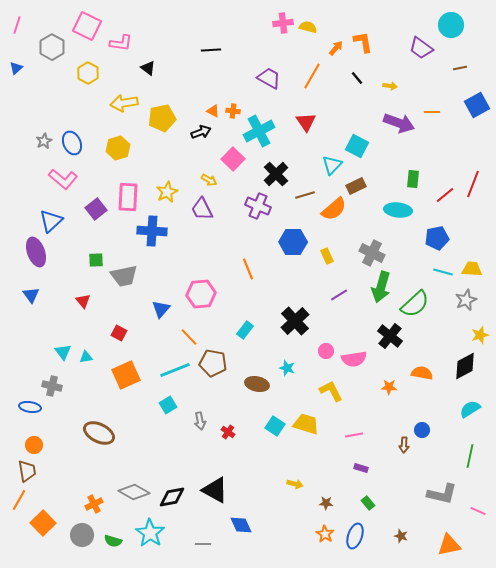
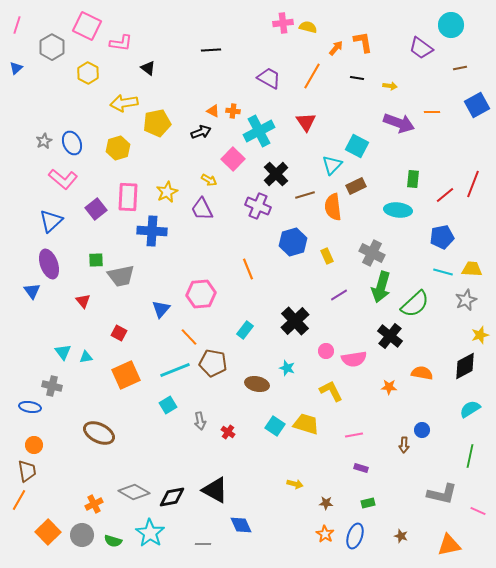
black line at (357, 78): rotated 40 degrees counterclockwise
yellow pentagon at (162, 118): moved 5 px left, 5 px down
orange semicircle at (334, 209): moved 1 px left, 2 px up; rotated 124 degrees clockwise
blue pentagon at (437, 238): moved 5 px right, 1 px up
blue hexagon at (293, 242): rotated 16 degrees counterclockwise
purple ellipse at (36, 252): moved 13 px right, 12 px down
gray trapezoid at (124, 276): moved 3 px left
blue triangle at (31, 295): moved 1 px right, 4 px up
green rectangle at (368, 503): rotated 64 degrees counterclockwise
orange square at (43, 523): moved 5 px right, 9 px down
